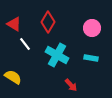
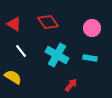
red diamond: rotated 65 degrees counterclockwise
white line: moved 4 px left, 7 px down
cyan rectangle: moved 1 px left
red arrow: rotated 96 degrees counterclockwise
